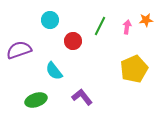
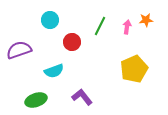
red circle: moved 1 px left, 1 px down
cyan semicircle: rotated 72 degrees counterclockwise
